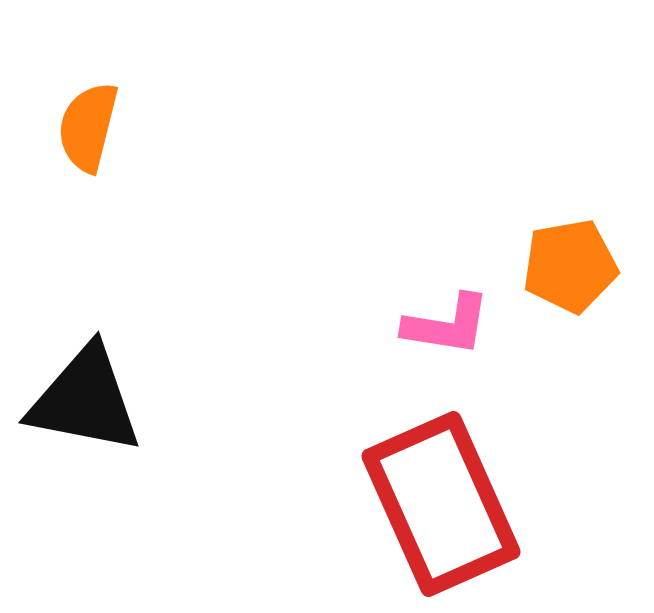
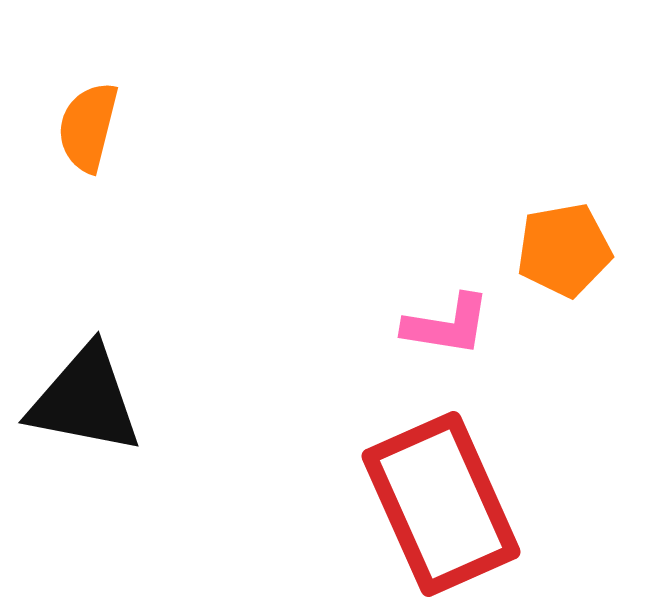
orange pentagon: moved 6 px left, 16 px up
